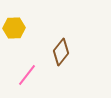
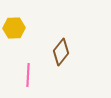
pink line: moved 1 px right; rotated 35 degrees counterclockwise
